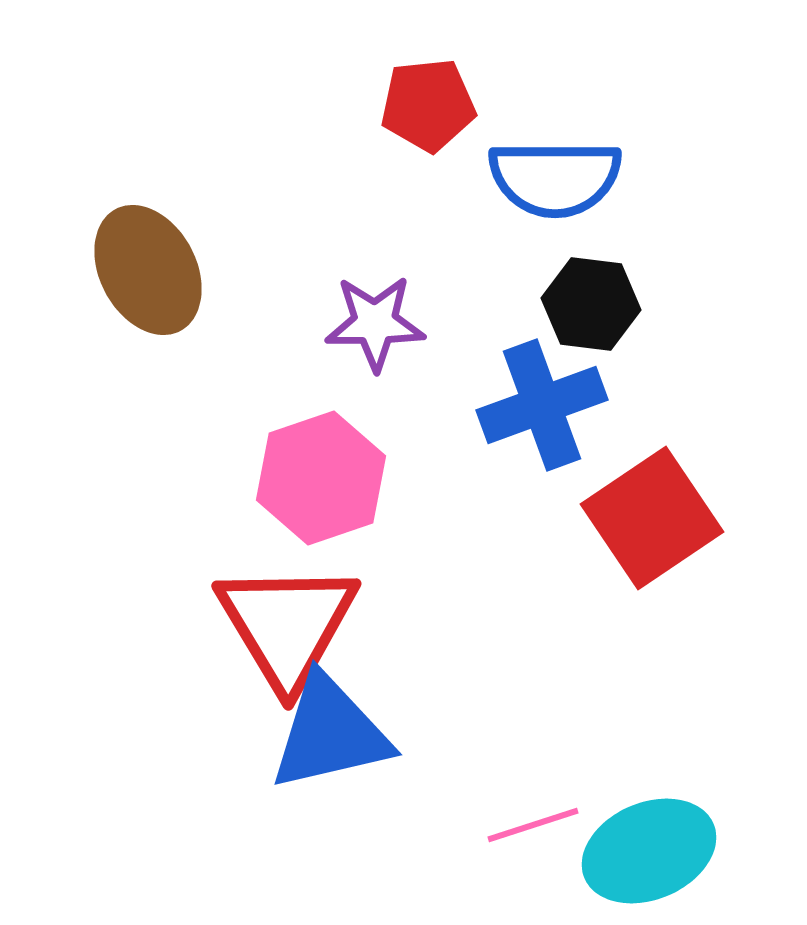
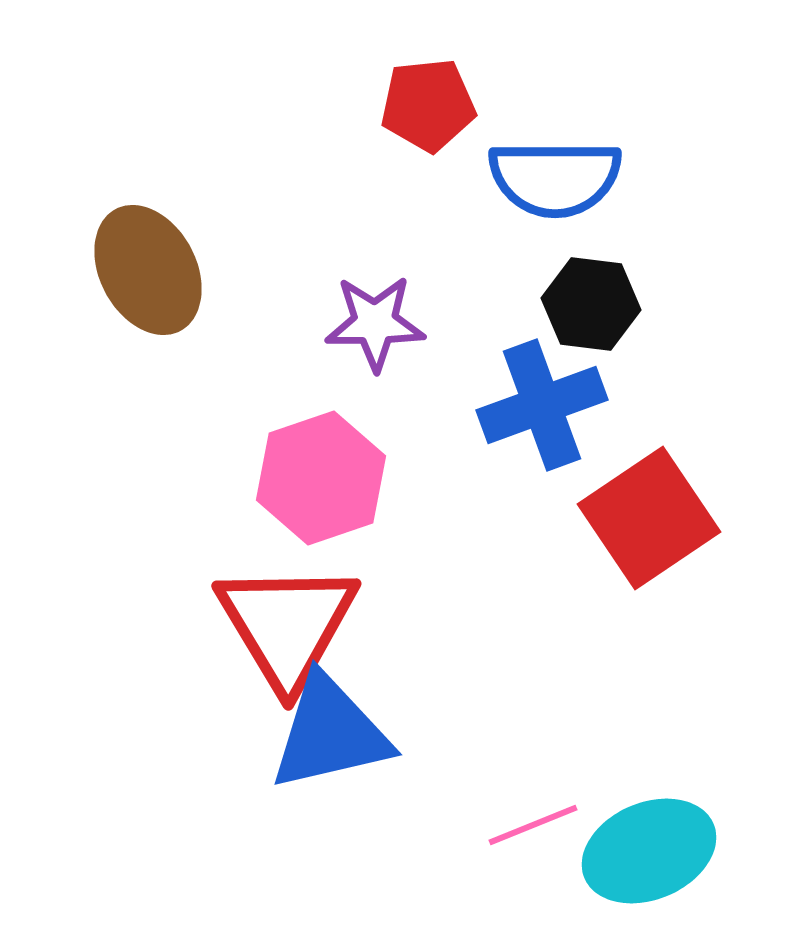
red square: moved 3 px left
pink line: rotated 4 degrees counterclockwise
